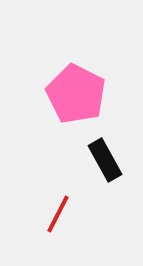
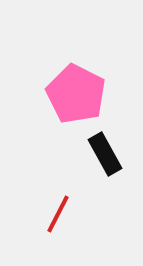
black rectangle: moved 6 px up
